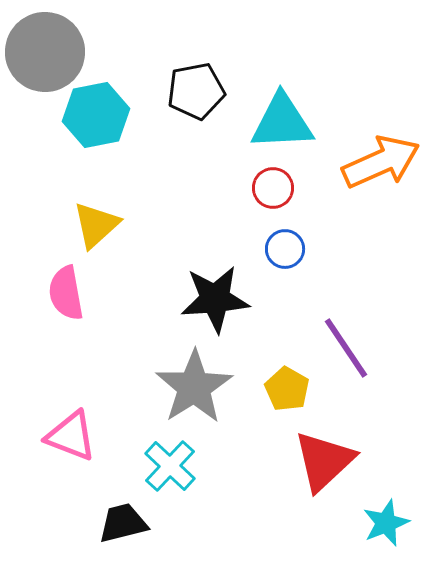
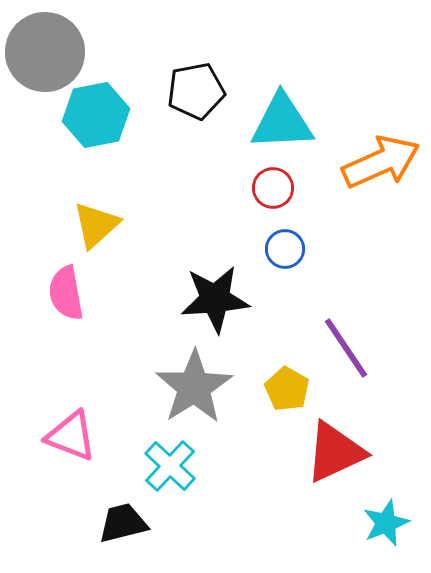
red triangle: moved 11 px right, 9 px up; rotated 18 degrees clockwise
